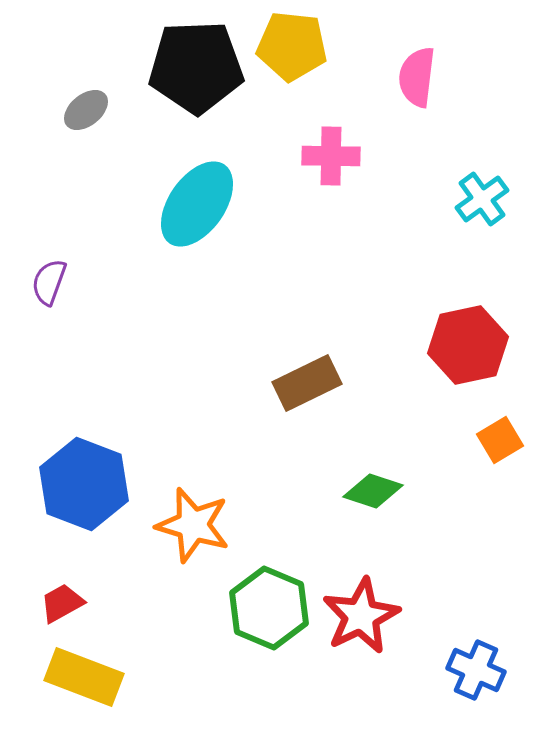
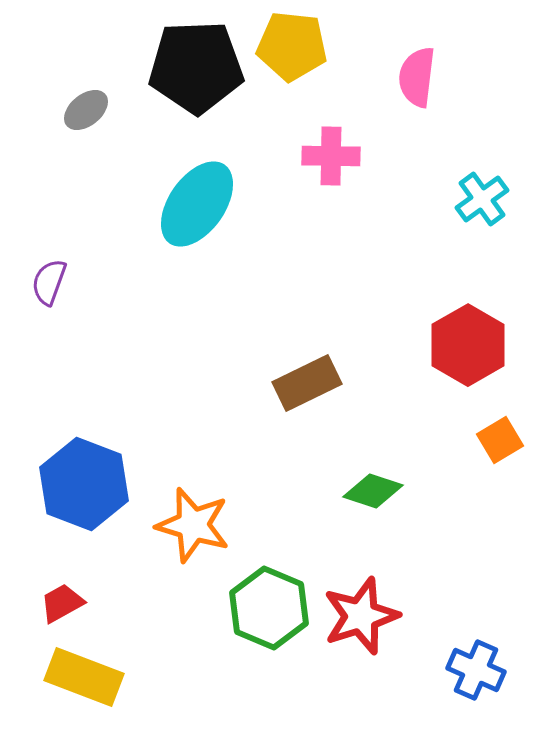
red hexagon: rotated 18 degrees counterclockwise
red star: rotated 8 degrees clockwise
